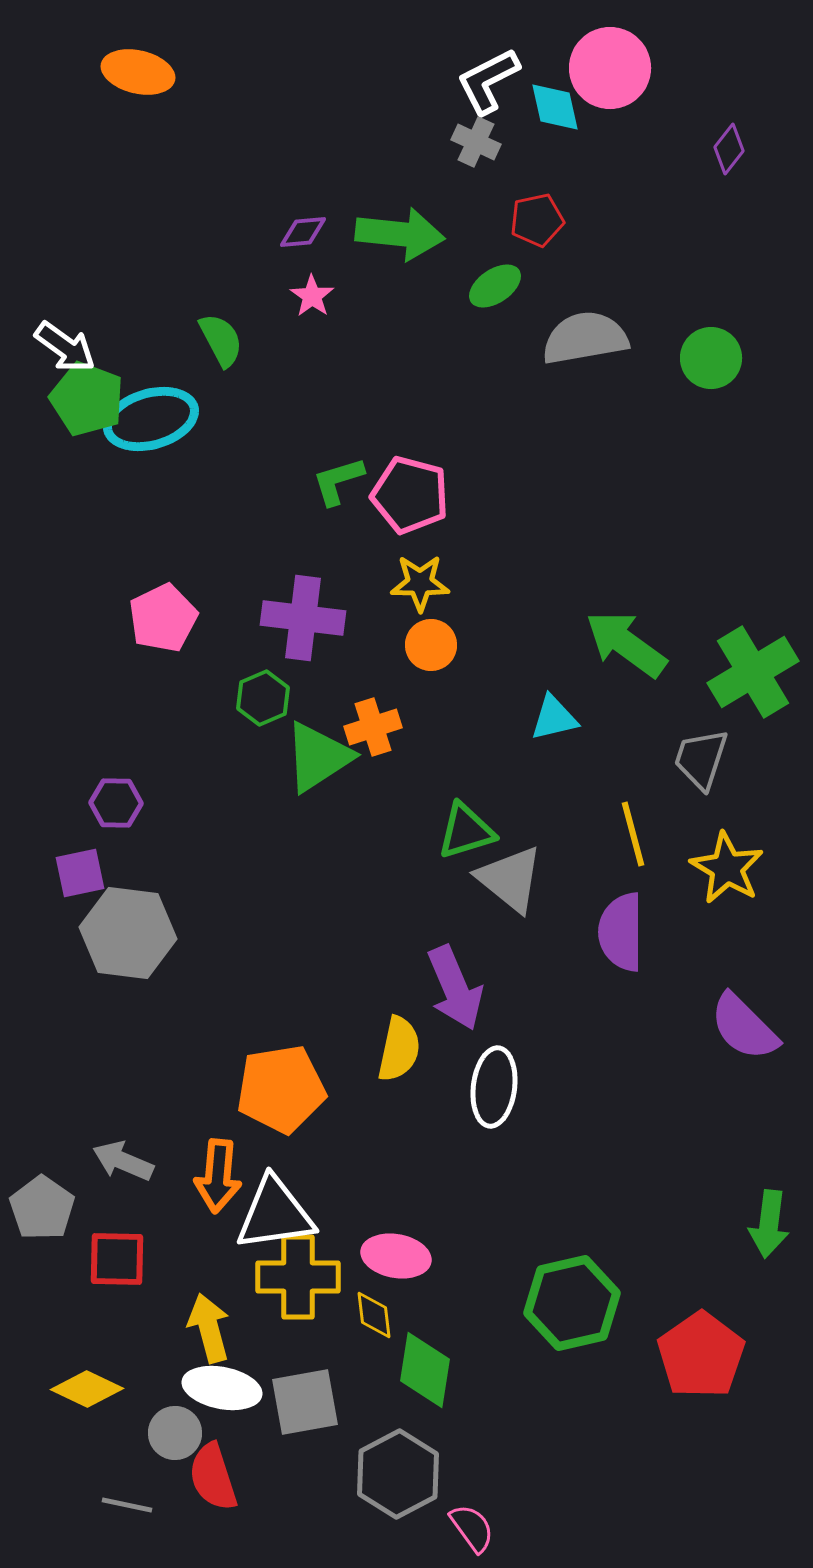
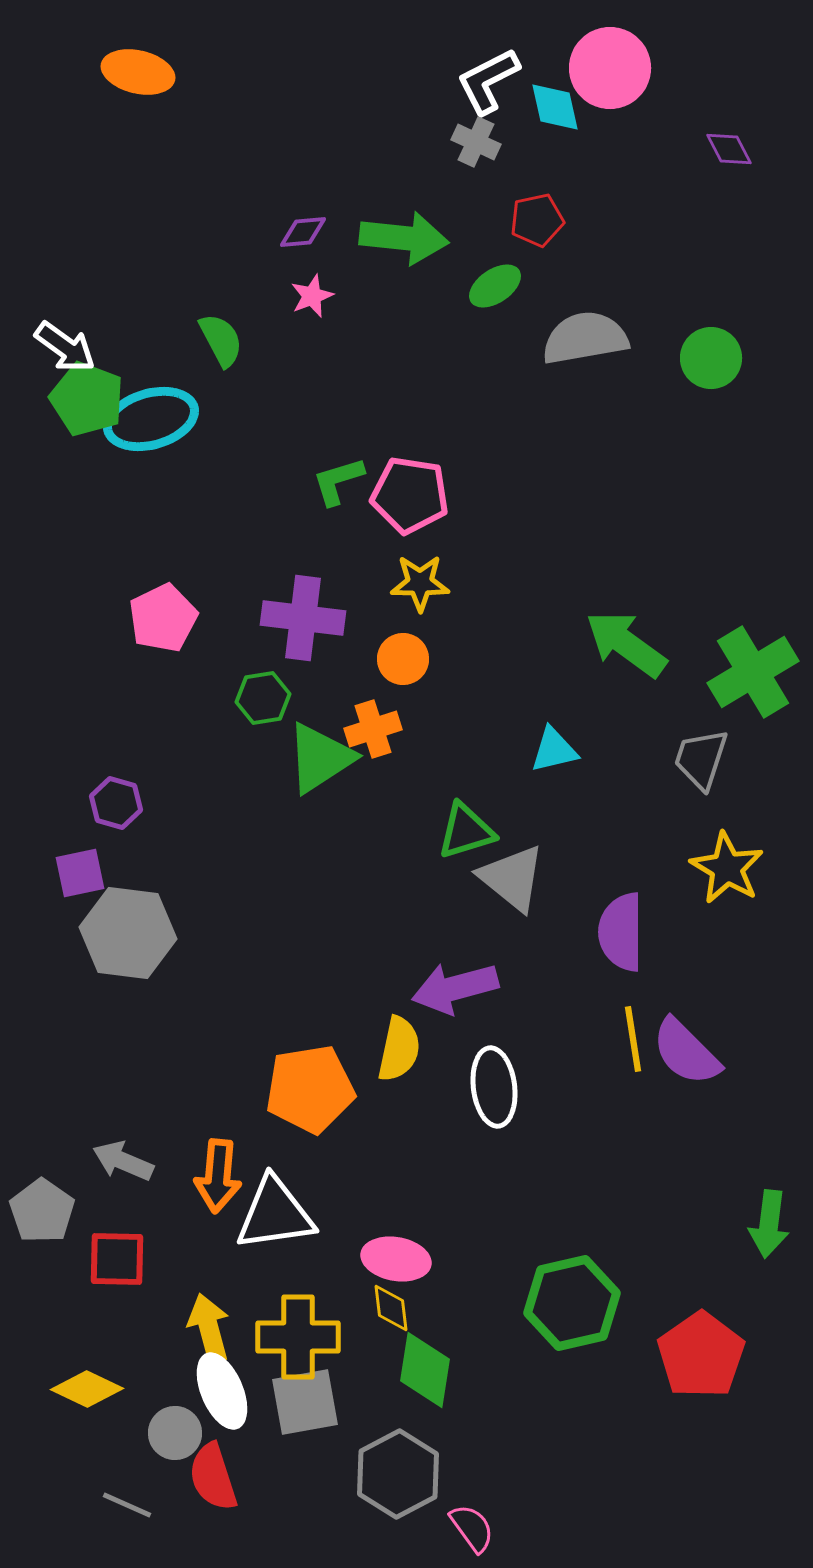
purple diamond at (729, 149): rotated 66 degrees counterclockwise
green arrow at (400, 234): moved 4 px right, 4 px down
pink star at (312, 296): rotated 15 degrees clockwise
pink pentagon at (410, 495): rotated 6 degrees counterclockwise
orange circle at (431, 645): moved 28 px left, 14 px down
green hexagon at (263, 698): rotated 14 degrees clockwise
cyan triangle at (554, 718): moved 32 px down
orange cross at (373, 727): moved 2 px down
green triangle at (318, 757): moved 2 px right, 1 px down
purple hexagon at (116, 803): rotated 15 degrees clockwise
yellow line at (633, 834): moved 205 px down; rotated 6 degrees clockwise
gray triangle at (510, 879): moved 2 px right, 1 px up
purple arrow at (455, 988): rotated 98 degrees clockwise
purple semicircle at (744, 1027): moved 58 px left, 25 px down
white ellipse at (494, 1087): rotated 14 degrees counterclockwise
orange pentagon at (281, 1089): moved 29 px right
gray pentagon at (42, 1208): moved 3 px down
pink ellipse at (396, 1256): moved 3 px down
yellow cross at (298, 1277): moved 60 px down
yellow diamond at (374, 1315): moved 17 px right, 7 px up
white ellipse at (222, 1388): moved 3 px down; rotated 56 degrees clockwise
gray line at (127, 1505): rotated 12 degrees clockwise
